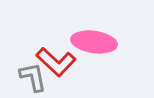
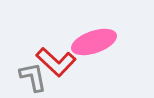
pink ellipse: rotated 27 degrees counterclockwise
